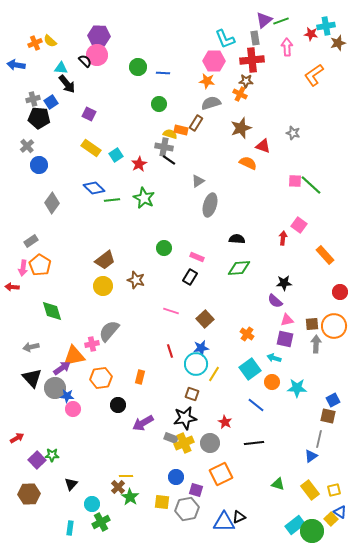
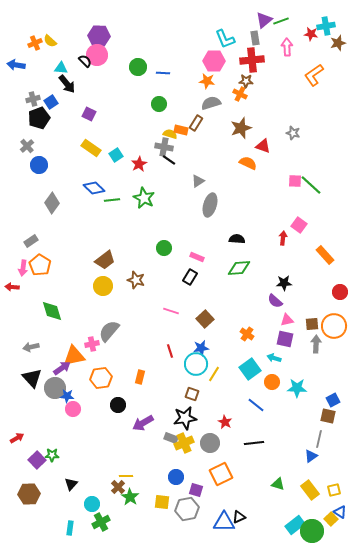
black pentagon at (39, 118): rotated 25 degrees counterclockwise
